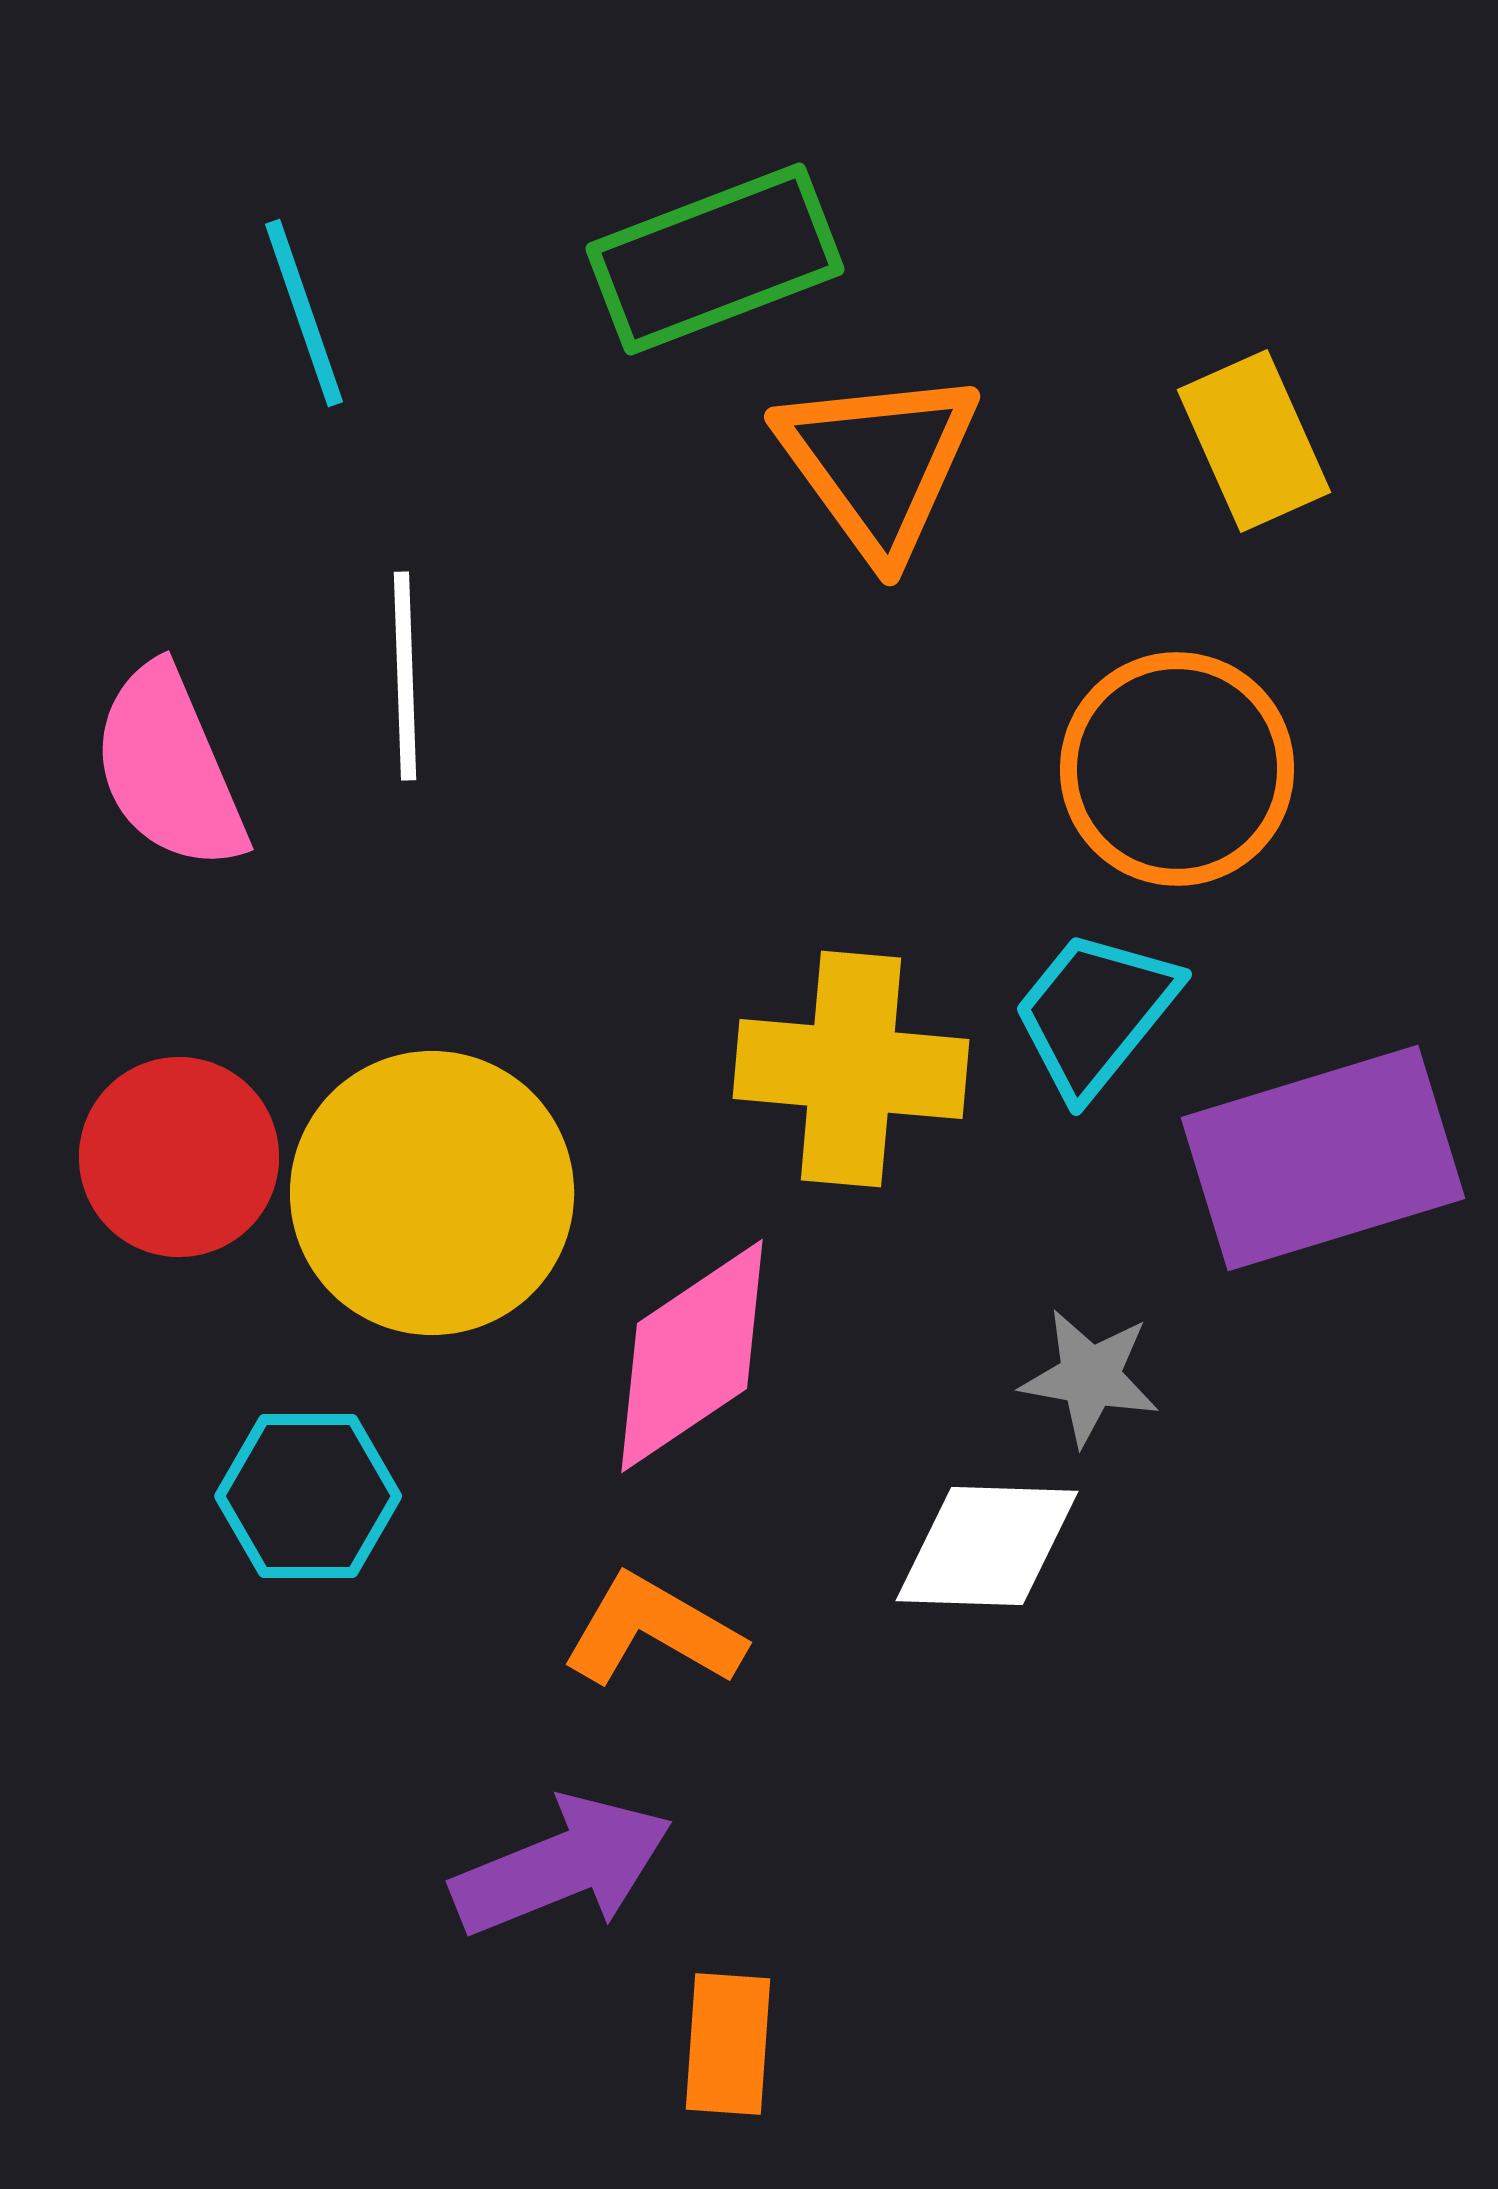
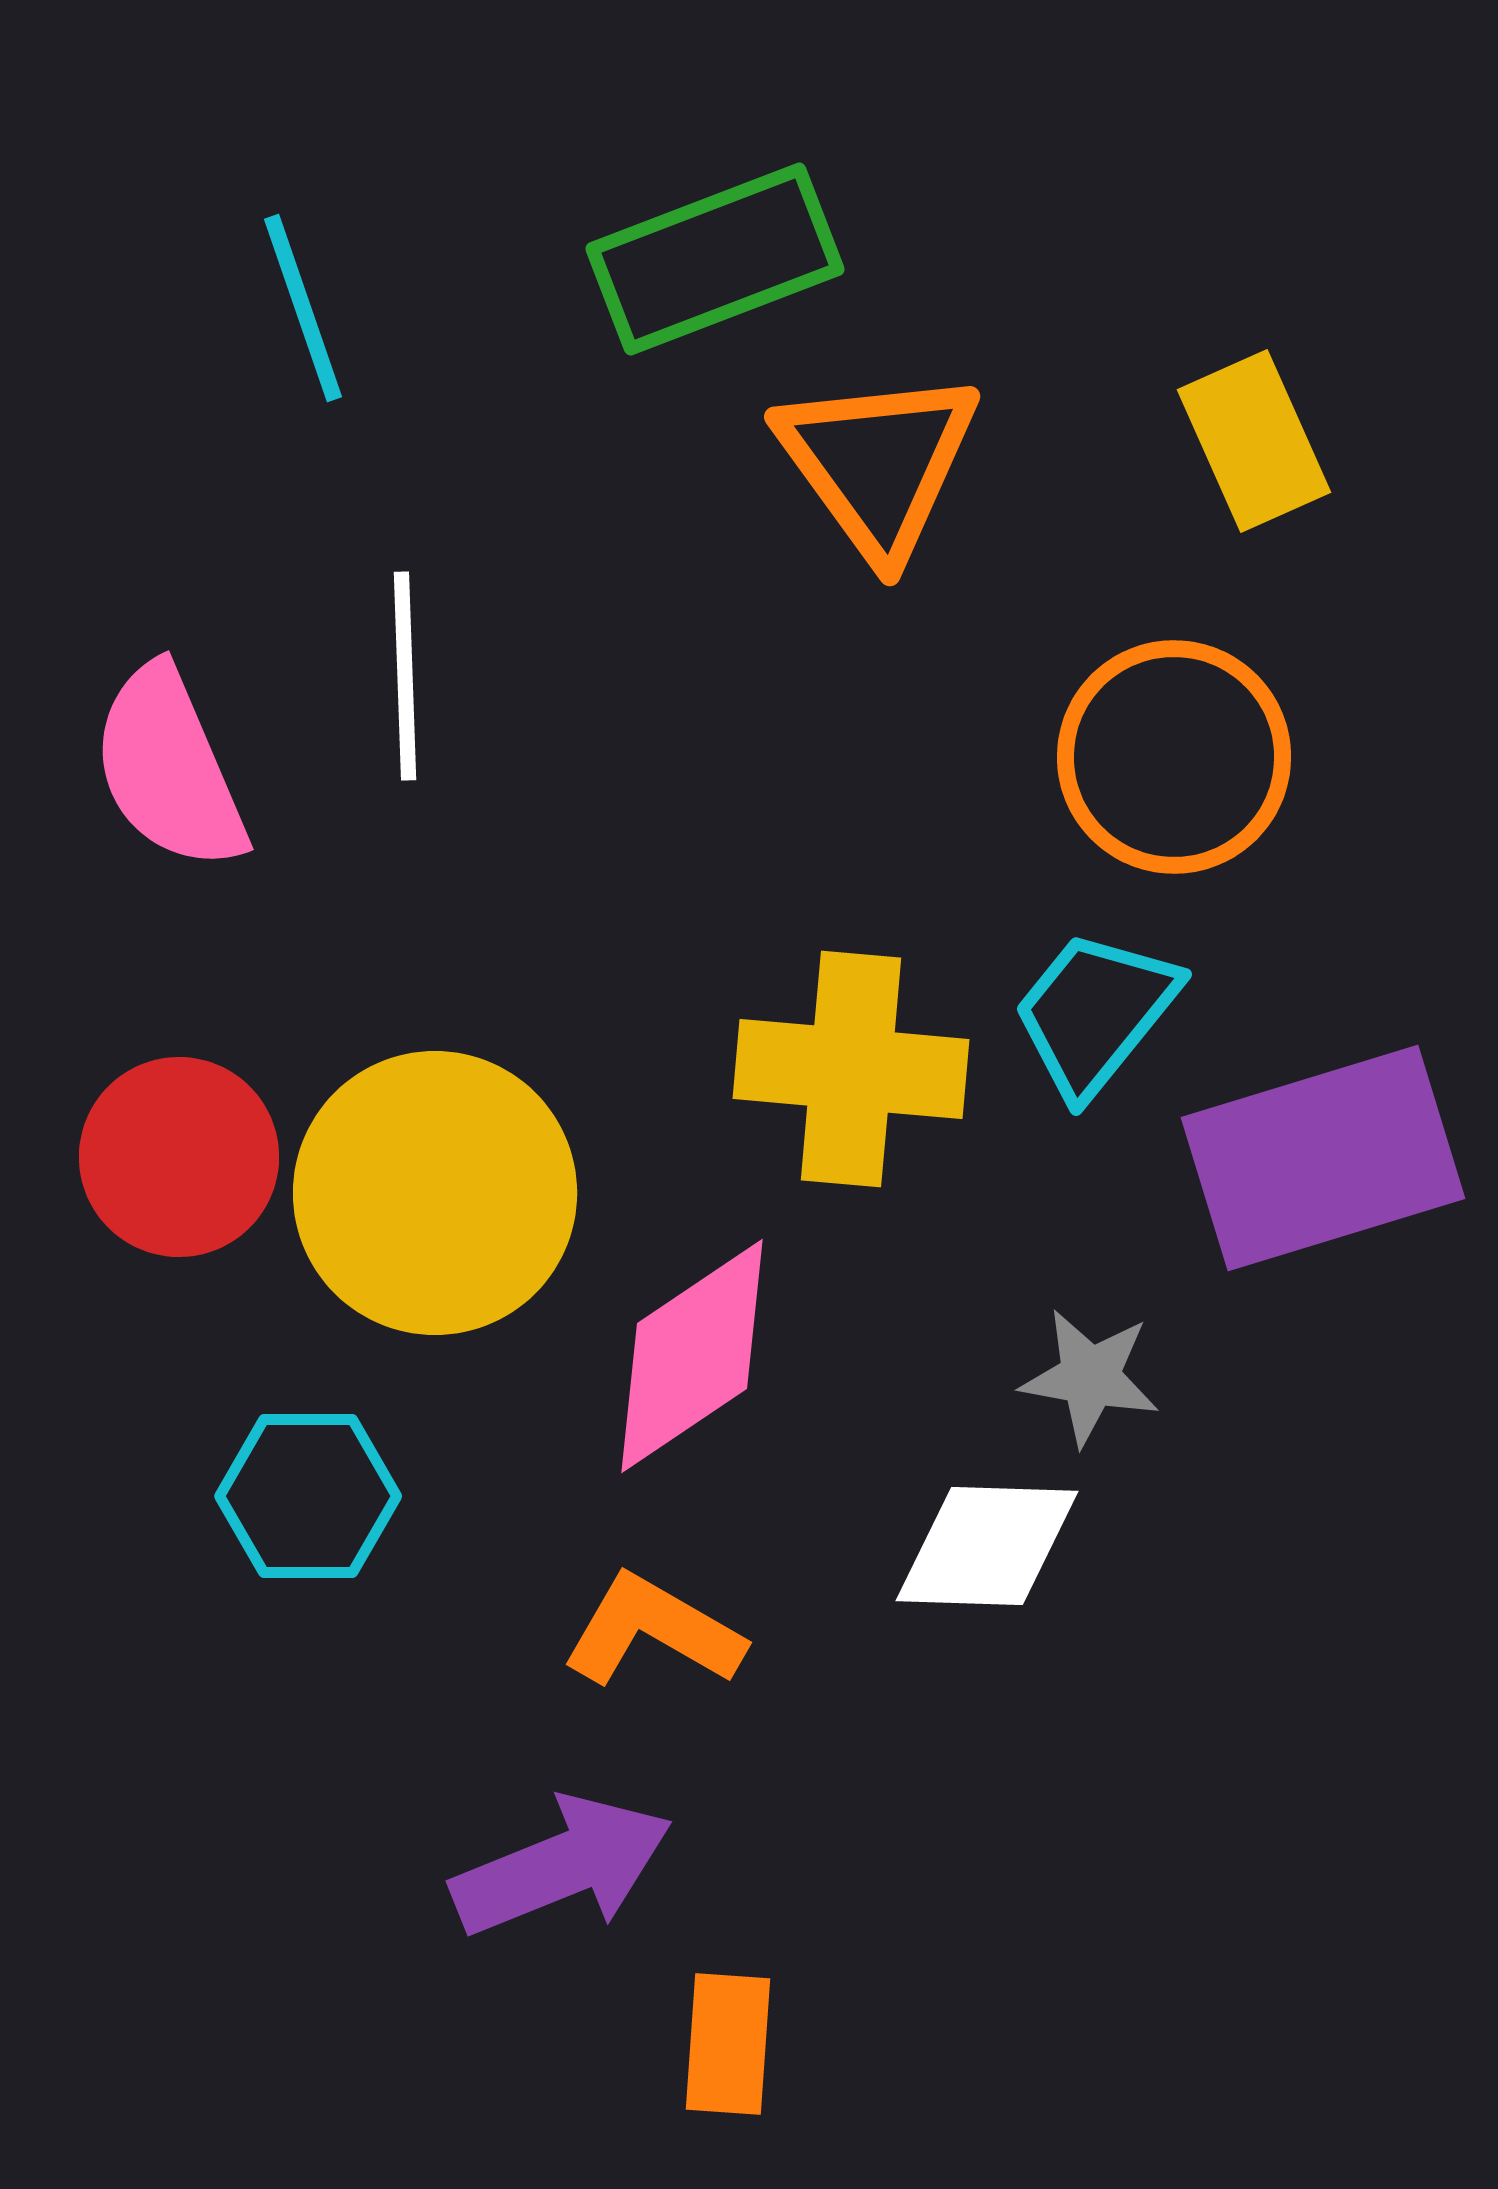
cyan line: moved 1 px left, 5 px up
orange circle: moved 3 px left, 12 px up
yellow circle: moved 3 px right
